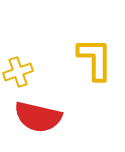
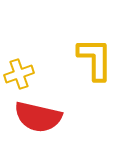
yellow cross: moved 1 px right, 2 px down
